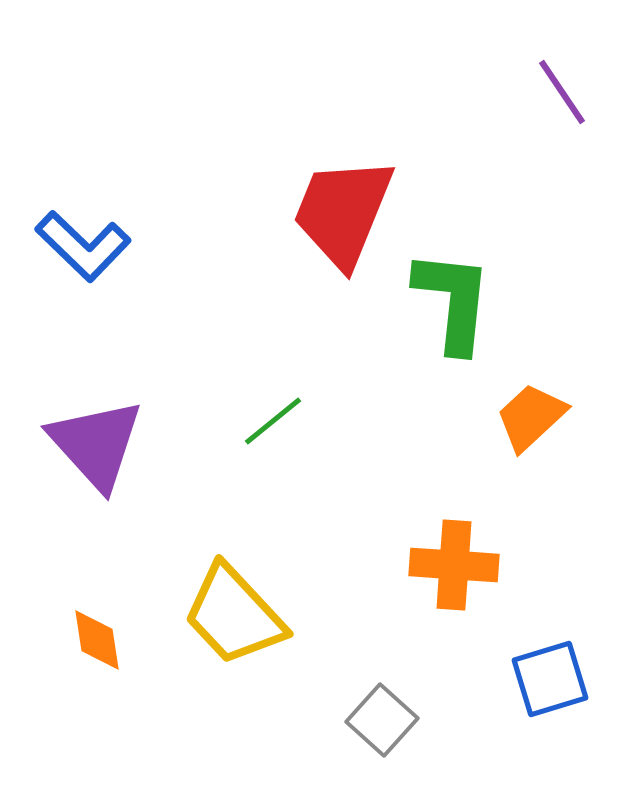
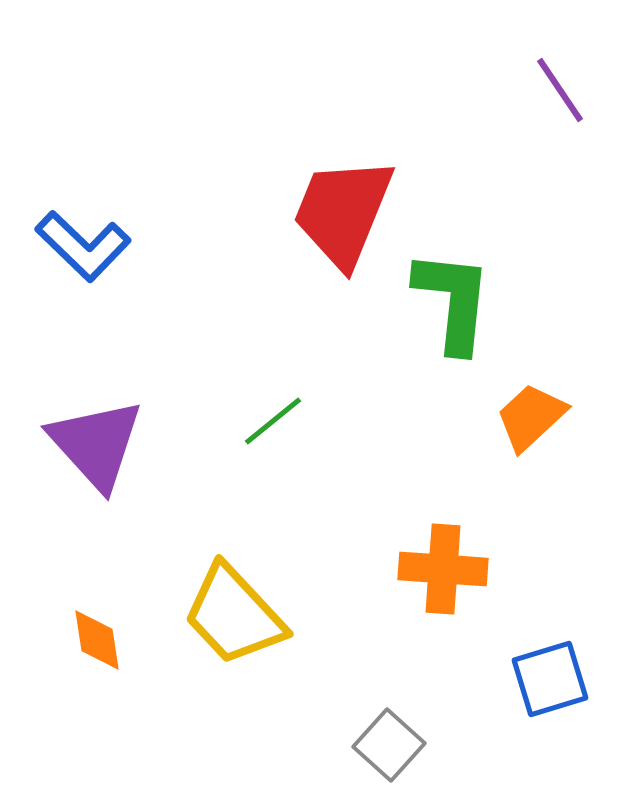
purple line: moved 2 px left, 2 px up
orange cross: moved 11 px left, 4 px down
gray square: moved 7 px right, 25 px down
